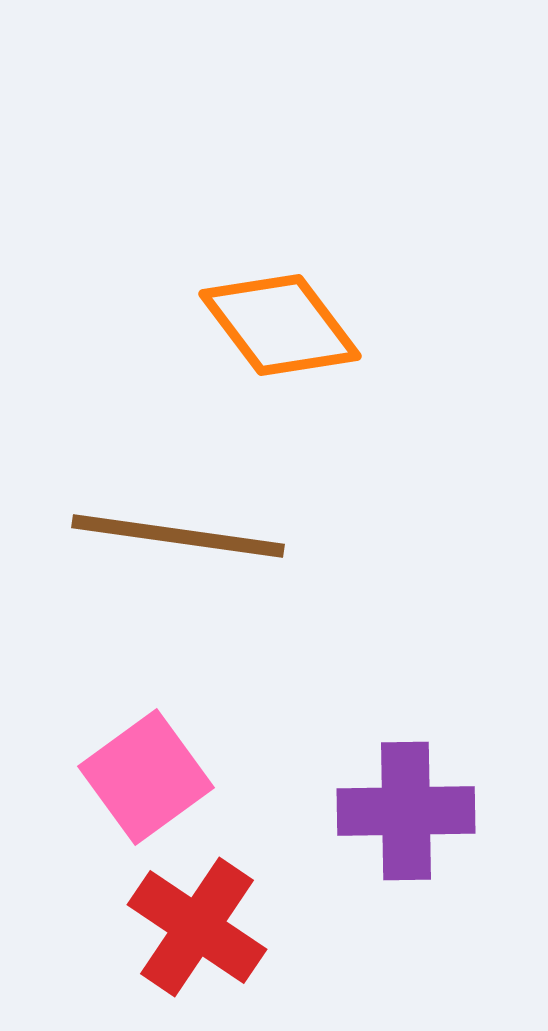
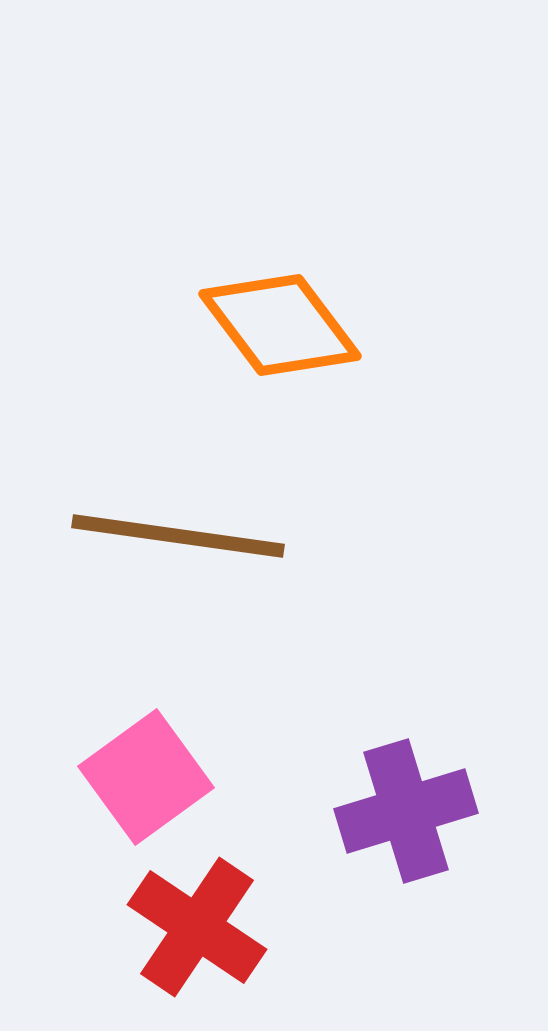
purple cross: rotated 16 degrees counterclockwise
